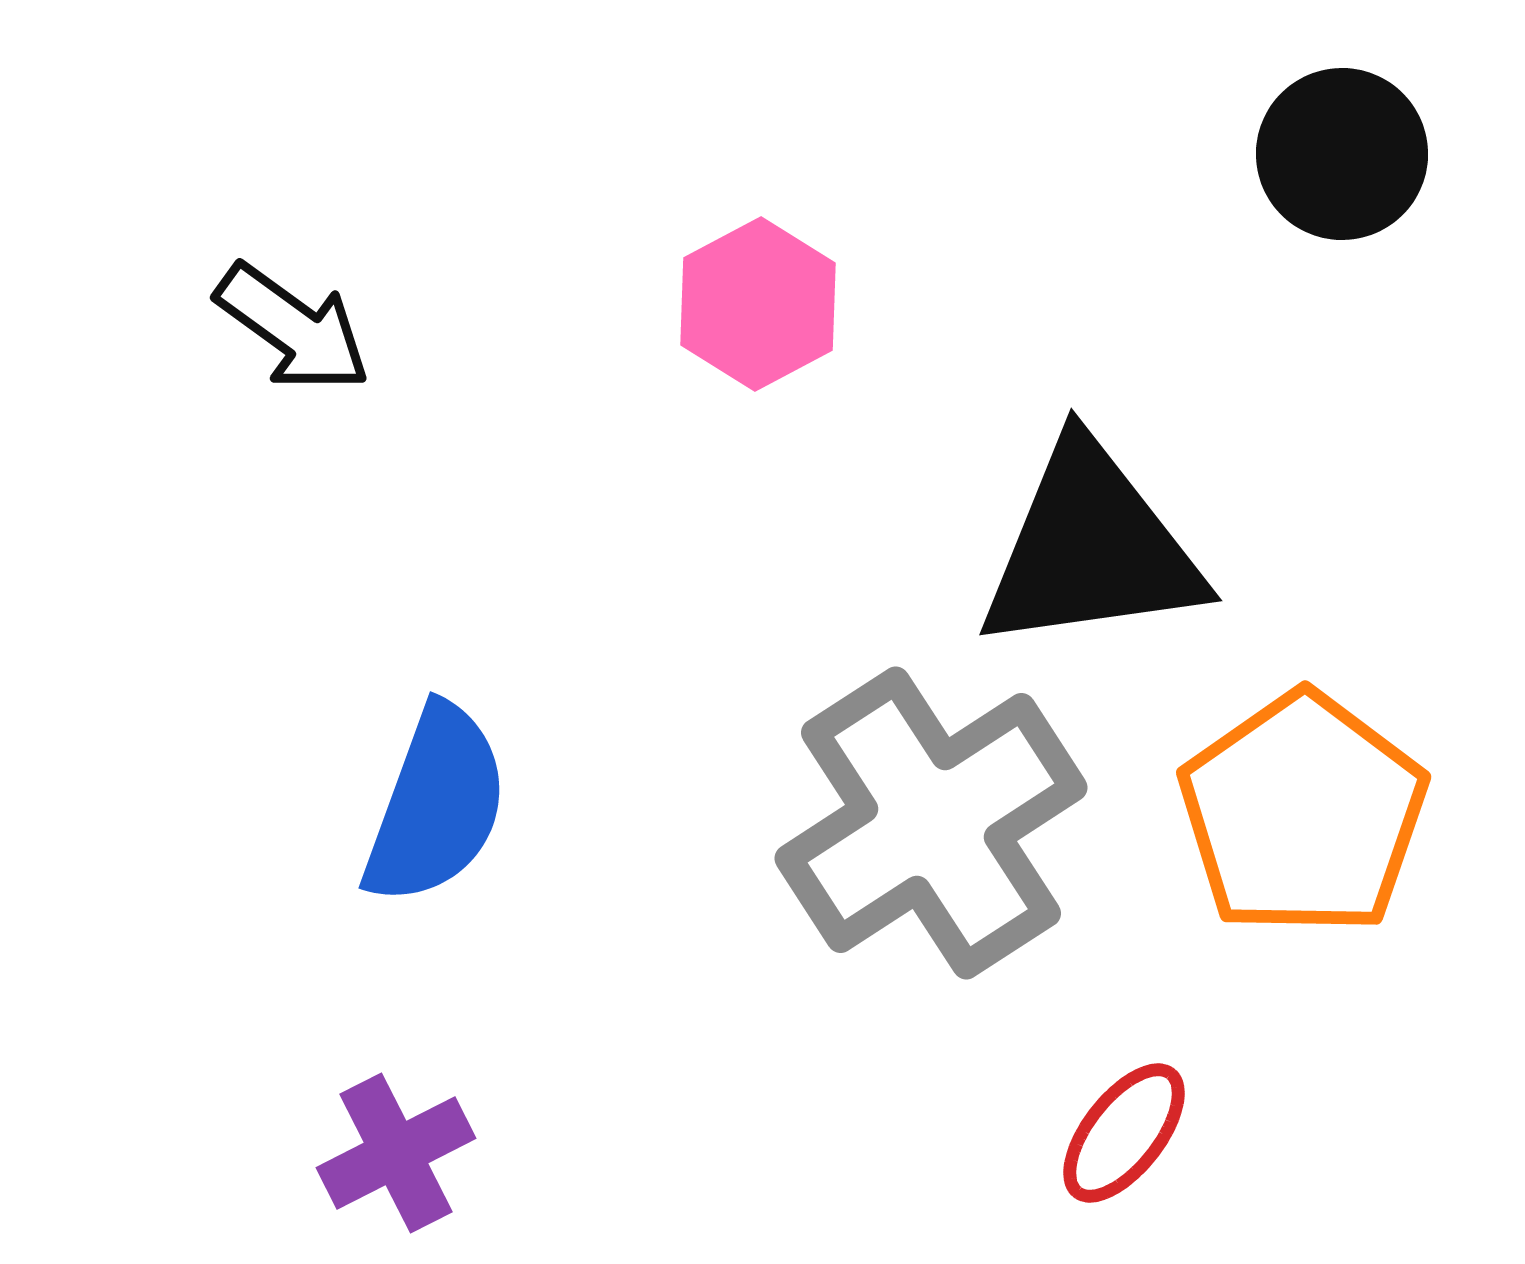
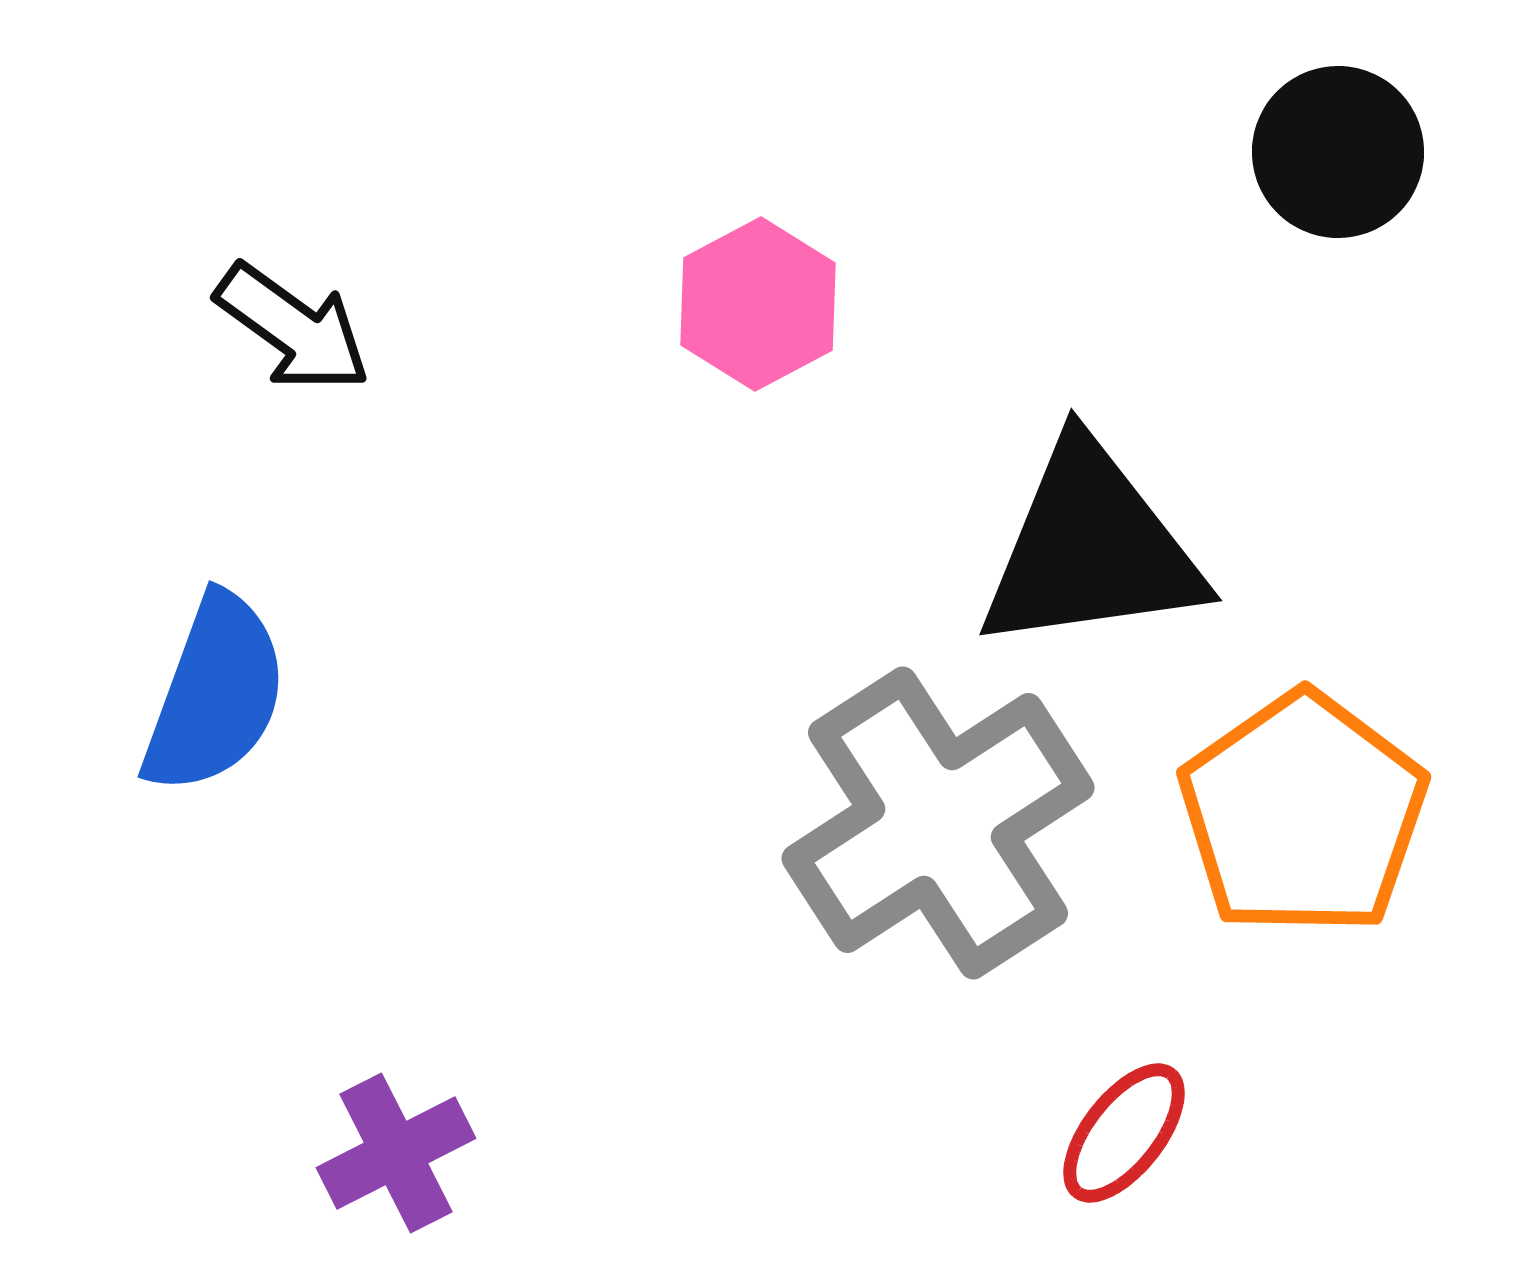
black circle: moved 4 px left, 2 px up
blue semicircle: moved 221 px left, 111 px up
gray cross: moved 7 px right
